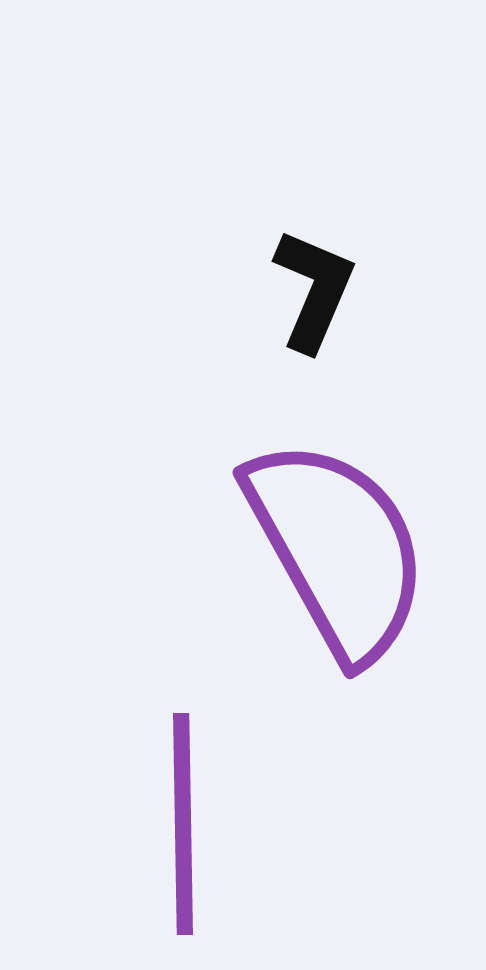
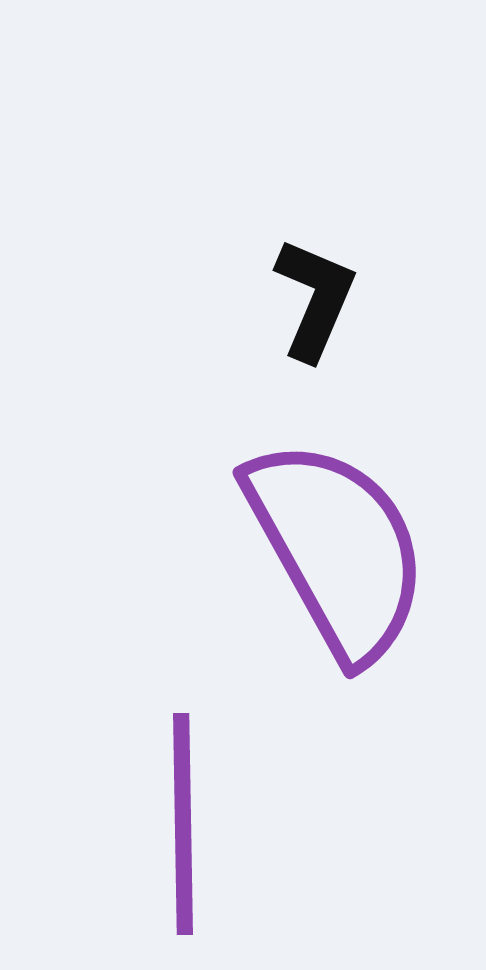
black L-shape: moved 1 px right, 9 px down
